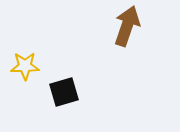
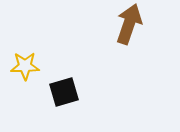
brown arrow: moved 2 px right, 2 px up
